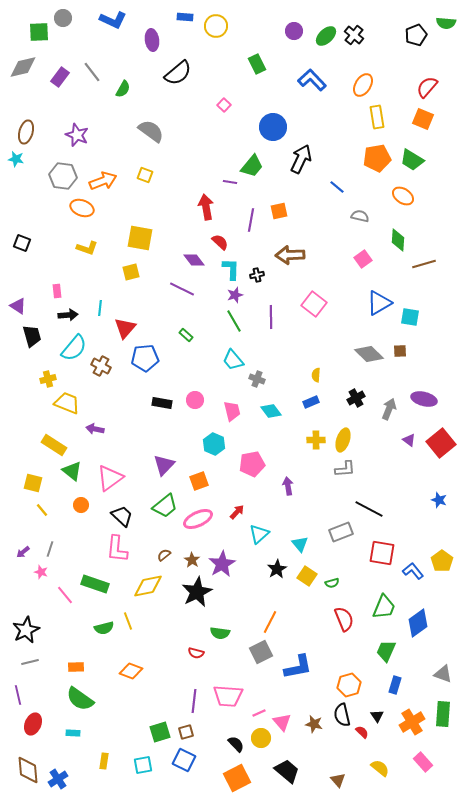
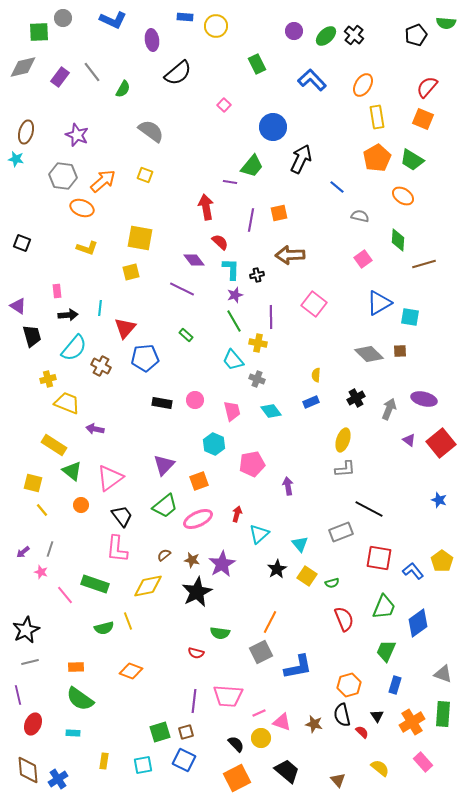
orange pentagon at (377, 158): rotated 20 degrees counterclockwise
orange arrow at (103, 181): rotated 20 degrees counterclockwise
orange square at (279, 211): moved 2 px down
yellow cross at (316, 440): moved 58 px left, 97 px up; rotated 12 degrees clockwise
red arrow at (237, 512): moved 2 px down; rotated 28 degrees counterclockwise
black trapezoid at (122, 516): rotated 10 degrees clockwise
red square at (382, 553): moved 3 px left, 5 px down
brown star at (192, 560): rotated 21 degrees counterclockwise
pink triangle at (282, 722): rotated 30 degrees counterclockwise
